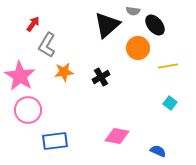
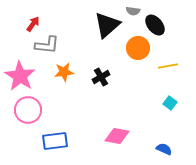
gray L-shape: rotated 115 degrees counterclockwise
blue semicircle: moved 6 px right, 2 px up
